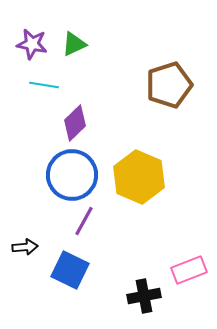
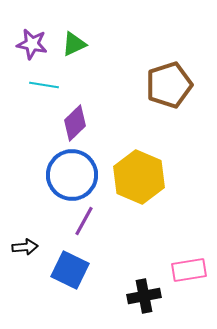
pink rectangle: rotated 12 degrees clockwise
